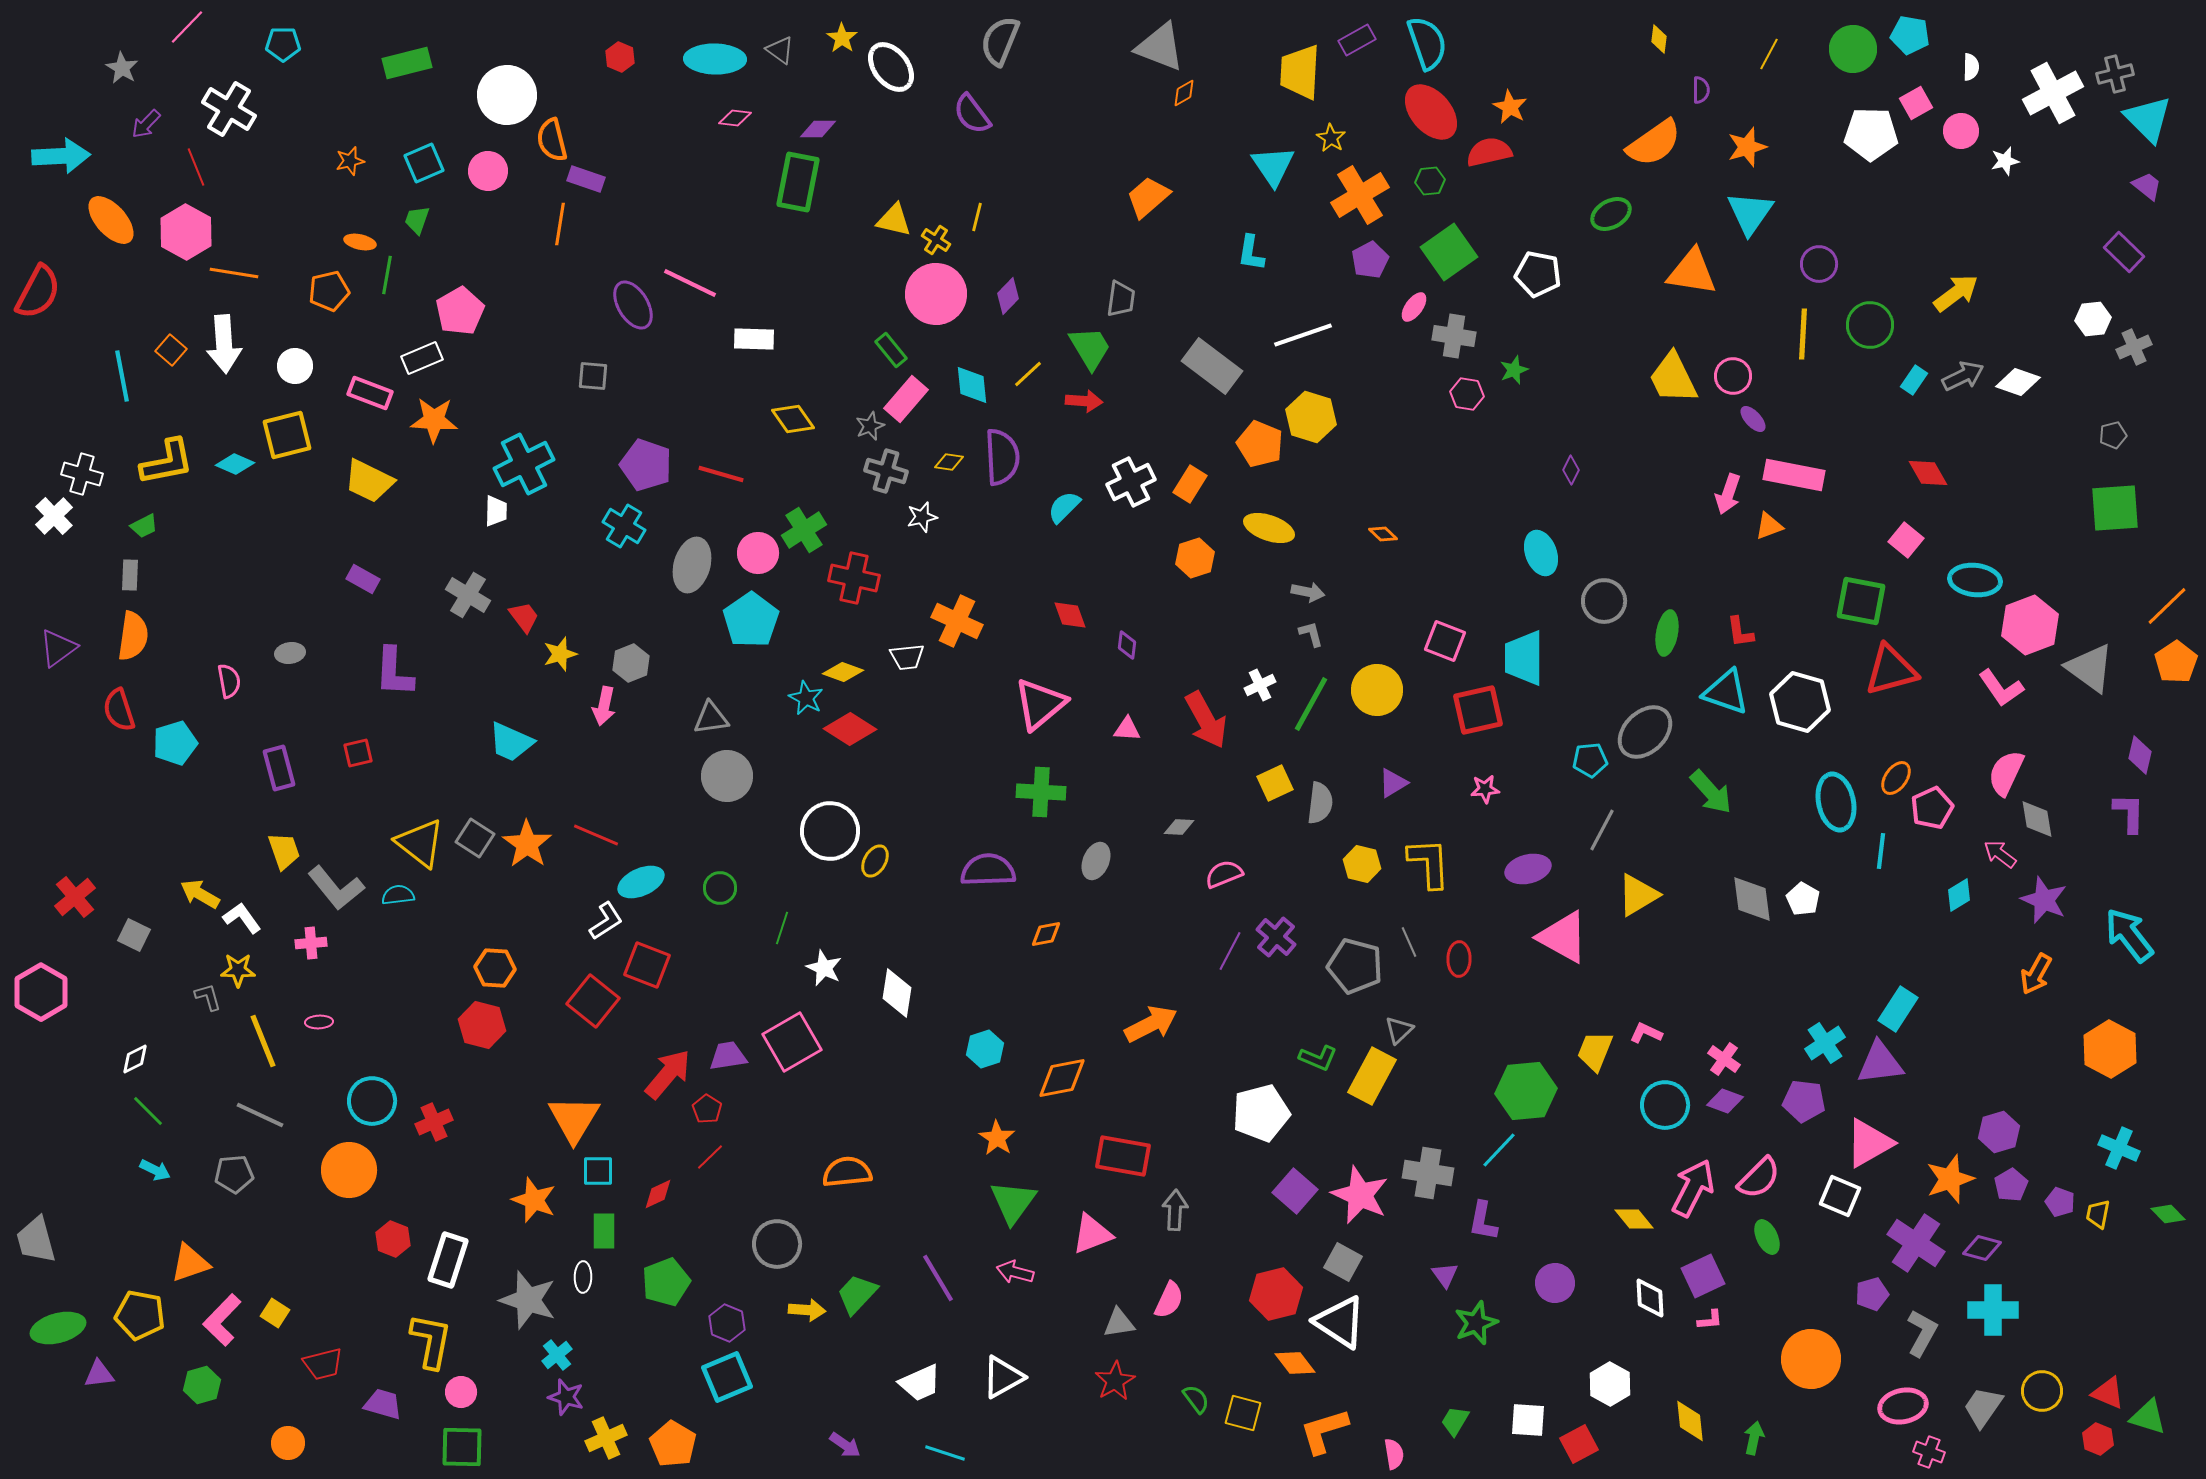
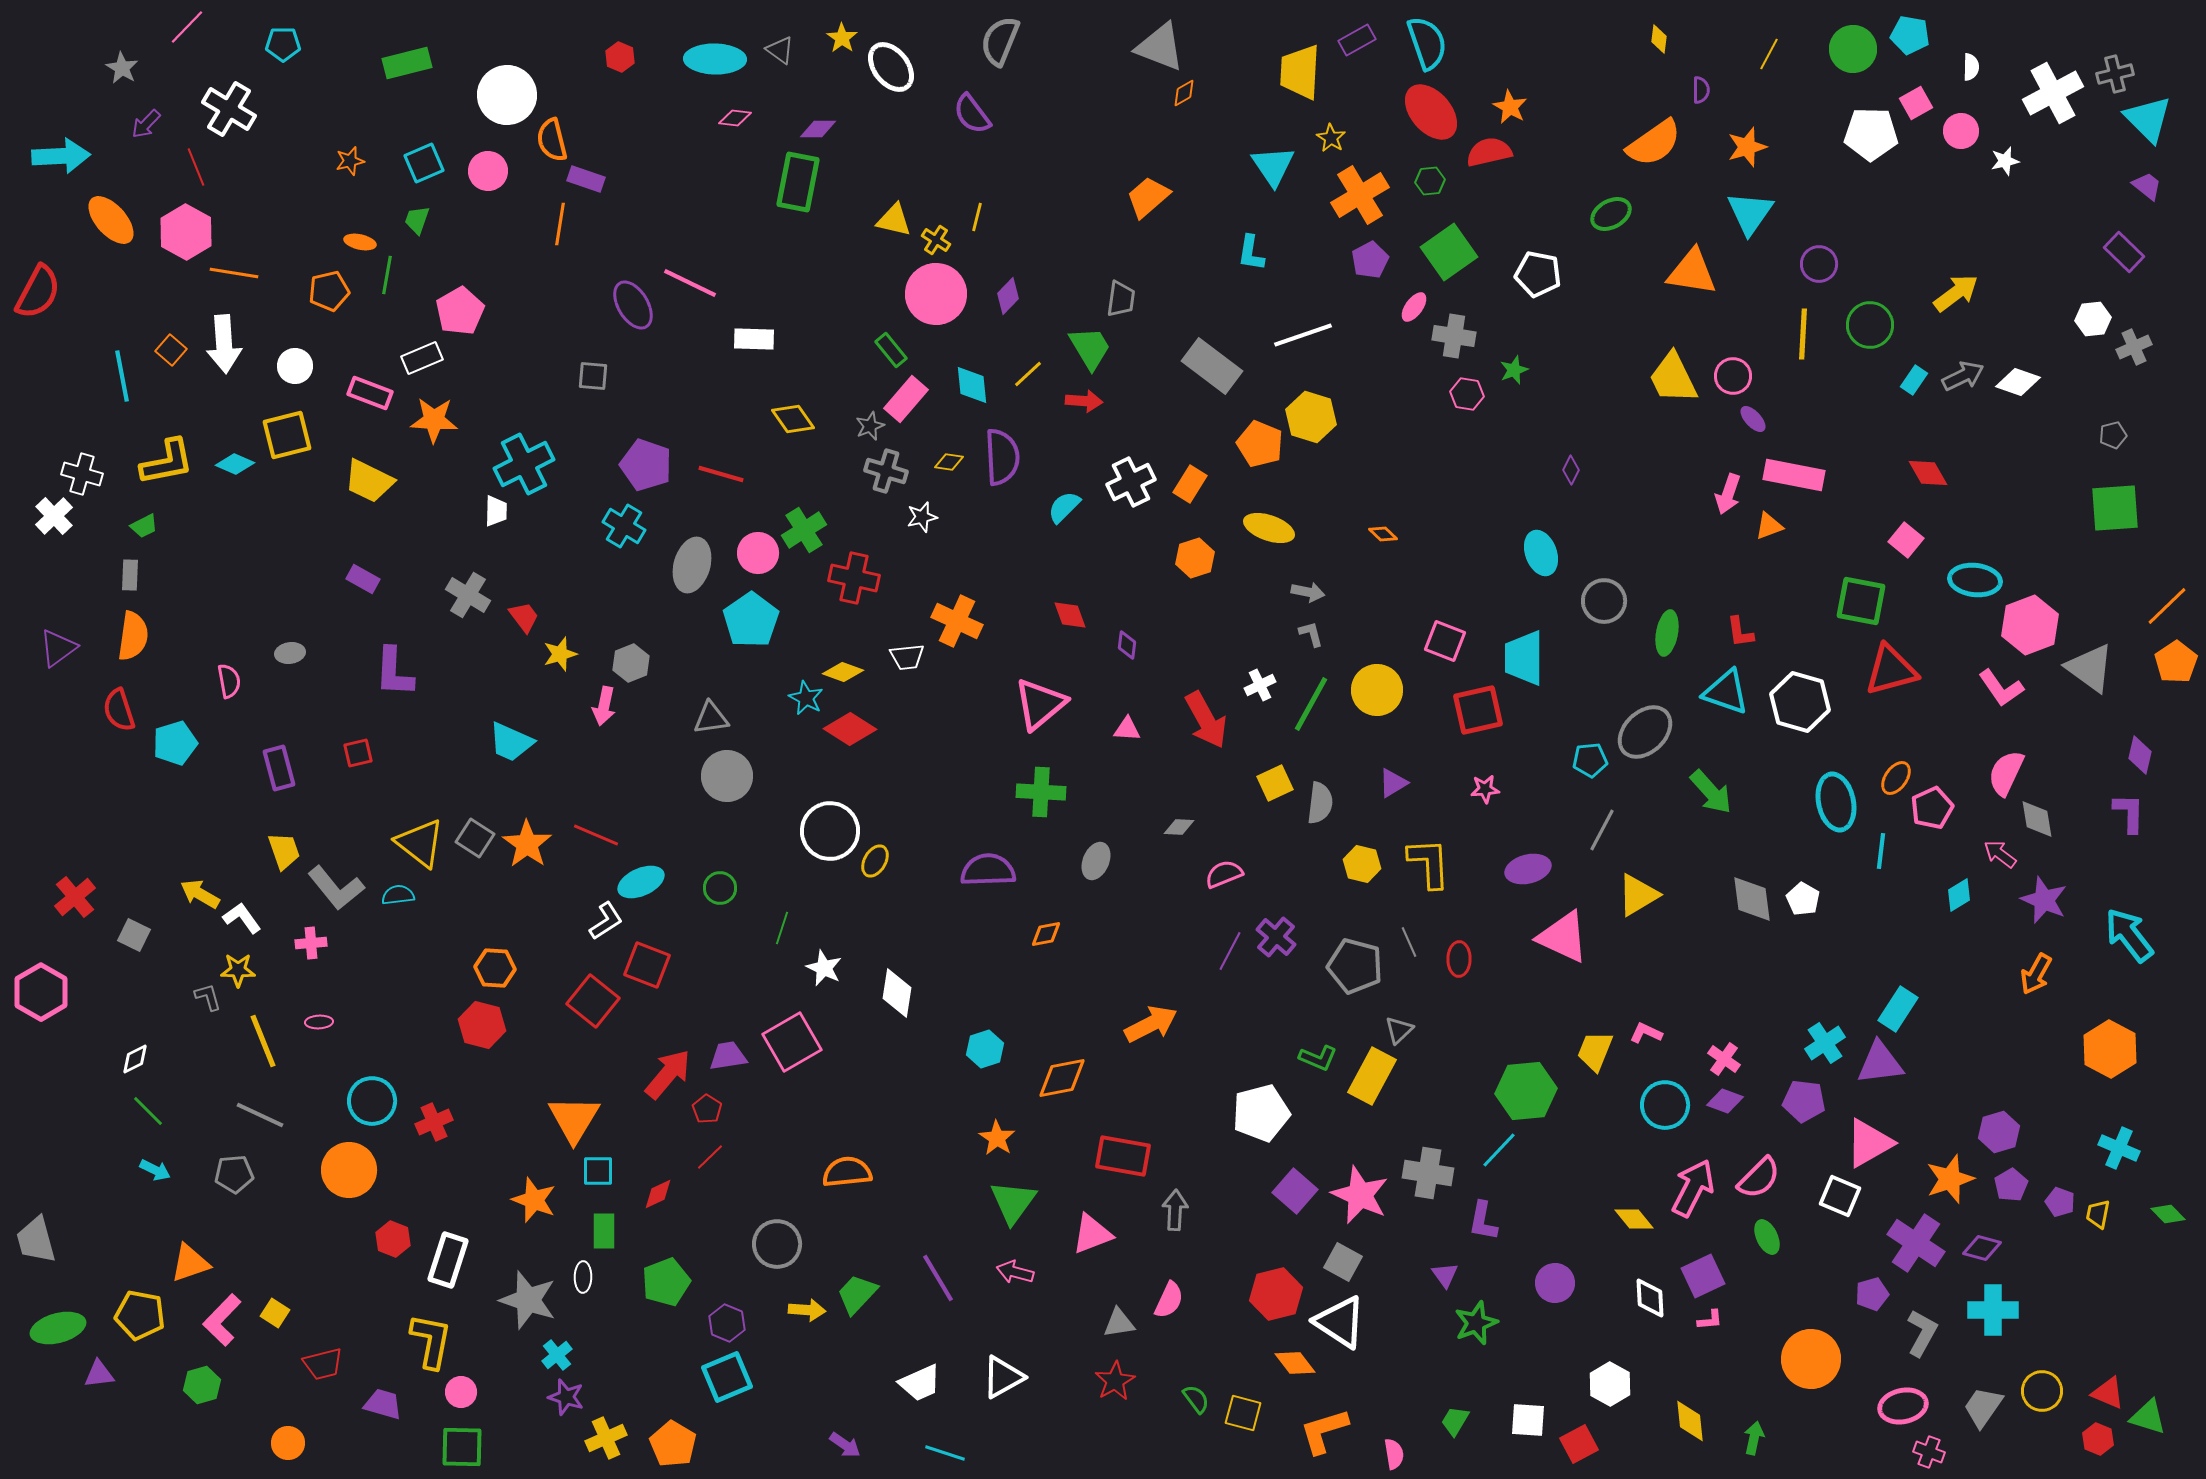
pink triangle at (1563, 937): rotated 4 degrees counterclockwise
